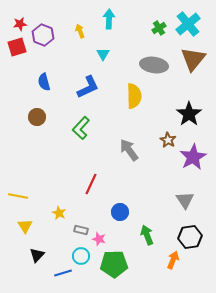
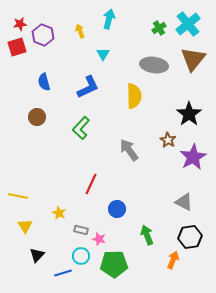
cyan arrow: rotated 12 degrees clockwise
gray triangle: moved 1 px left, 2 px down; rotated 30 degrees counterclockwise
blue circle: moved 3 px left, 3 px up
